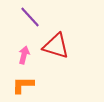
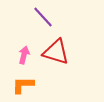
purple line: moved 13 px right
red triangle: moved 6 px down
